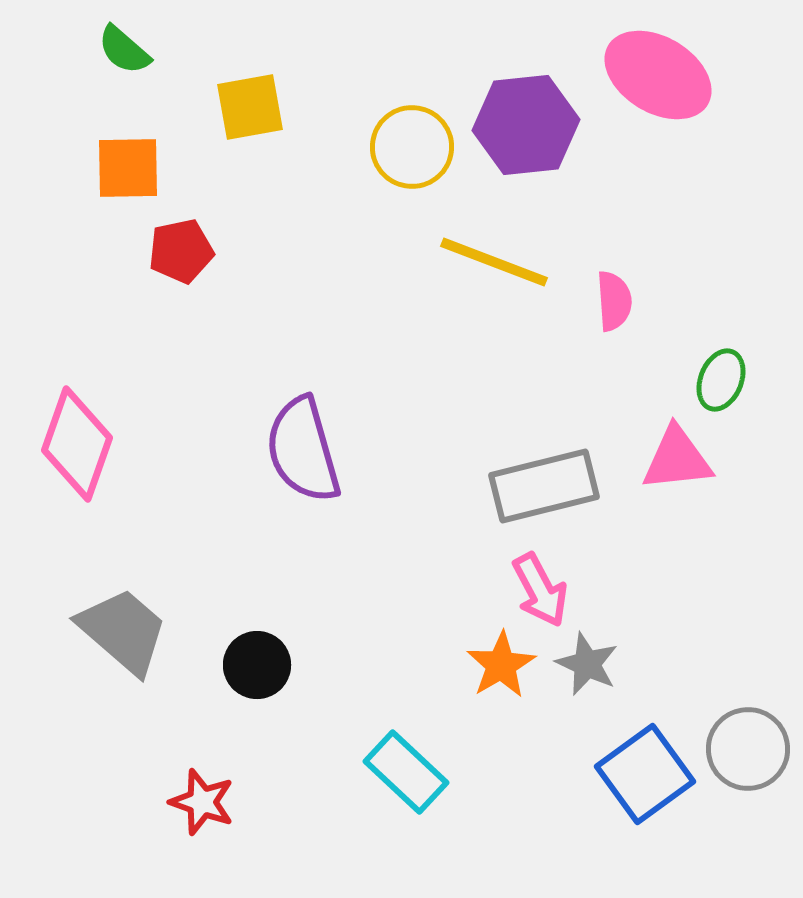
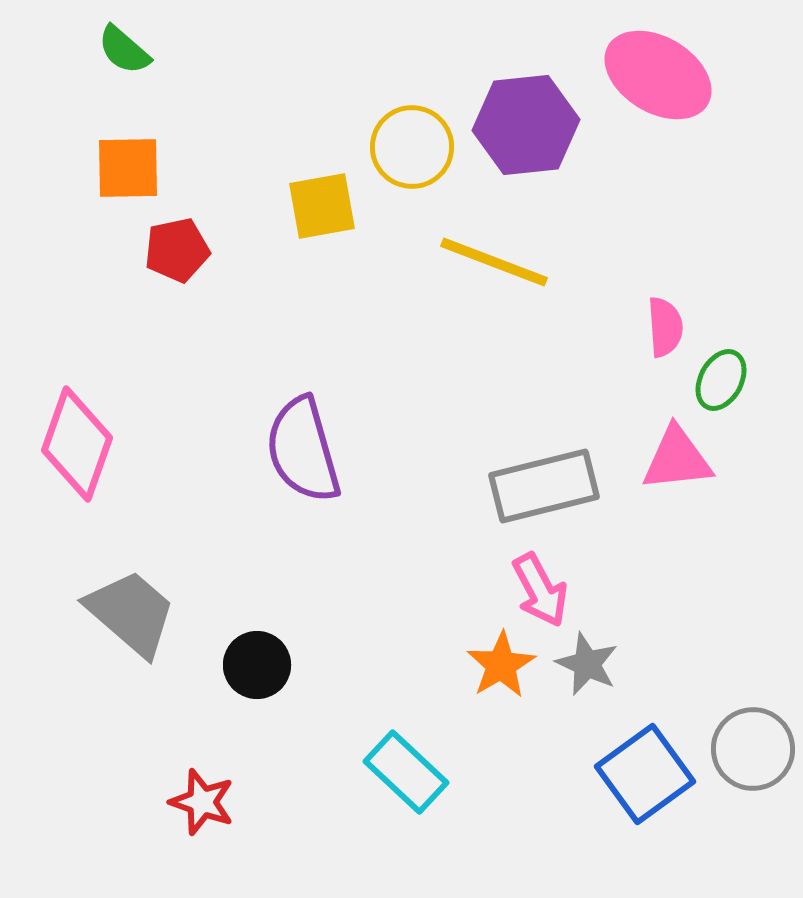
yellow square: moved 72 px right, 99 px down
red pentagon: moved 4 px left, 1 px up
pink semicircle: moved 51 px right, 26 px down
green ellipse: rotated 6 degrees clockwise
gray trapezoid: moved 8 px right, 18 px up
gray circle: moved 5 px right
